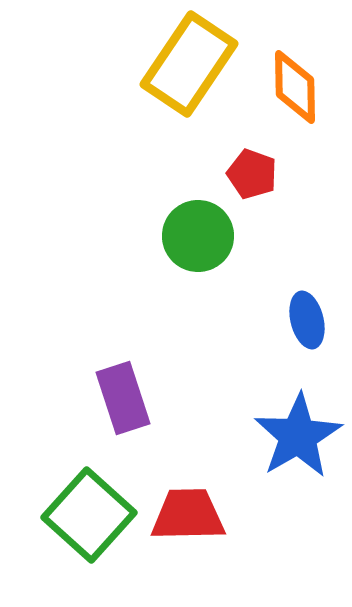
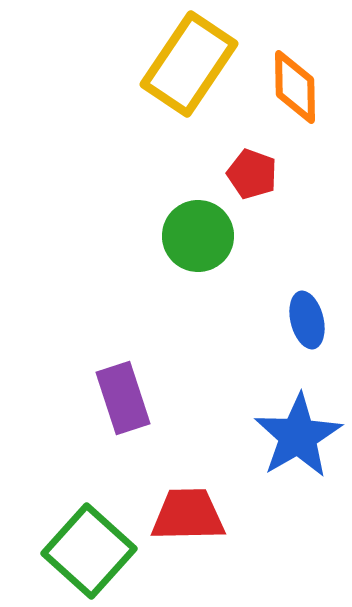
green square: moved 36 px down
